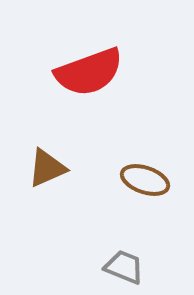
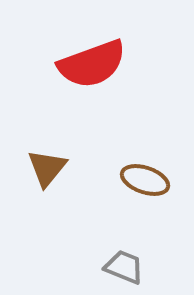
red semicircle: moved 3 px right, 8 px up
brown triangle: rotated 27 degrees counterclockwise
